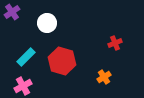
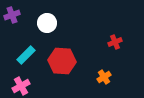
purple cross: moved 3 px down; rotated 14 degrees clockwise
red cross: moved 1 px up
cyan rectangle: moved 2 px up
red hexagon: rotated 12 degrees counterclockwise
pink cross: moved 2 px left
